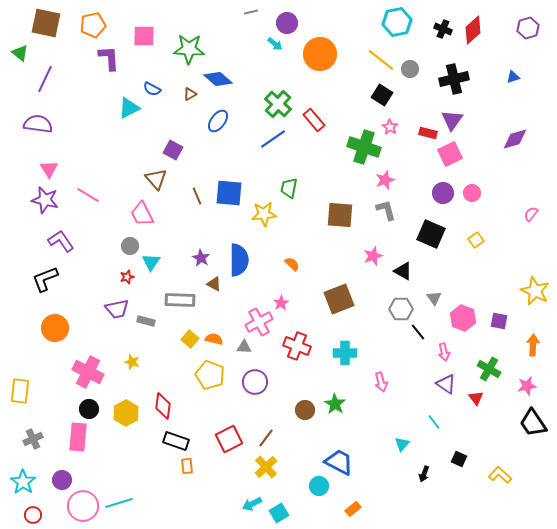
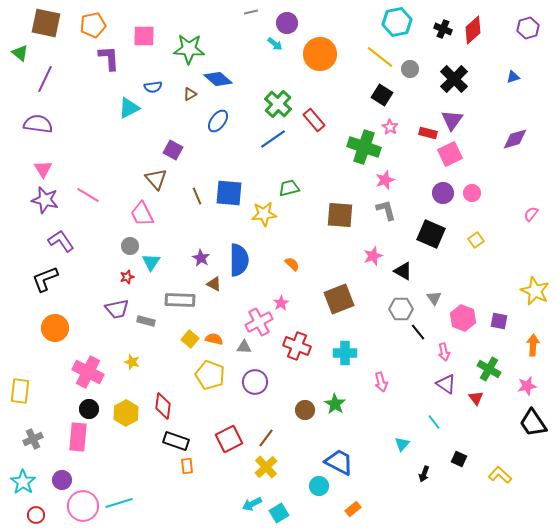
yellow line at (381, 60): moved 1 px left, 3 px up
black cross at (454, 79): rotated 32 degrees counterclockwise
blue semicircle at (152, 89): moved 1 px right, 2 px up; rotated 36 degrees counterclockwise
pink triangle at (49, 169): moved 6 px left
green trapezoid at (289, 188): rotated 65 degrees clockwise
red circle at (33, 515): moved 3 px right
